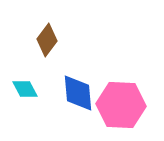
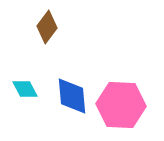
brown diamond: moved 13 px up
blue diamond: moved 6 px left, 3 px down
